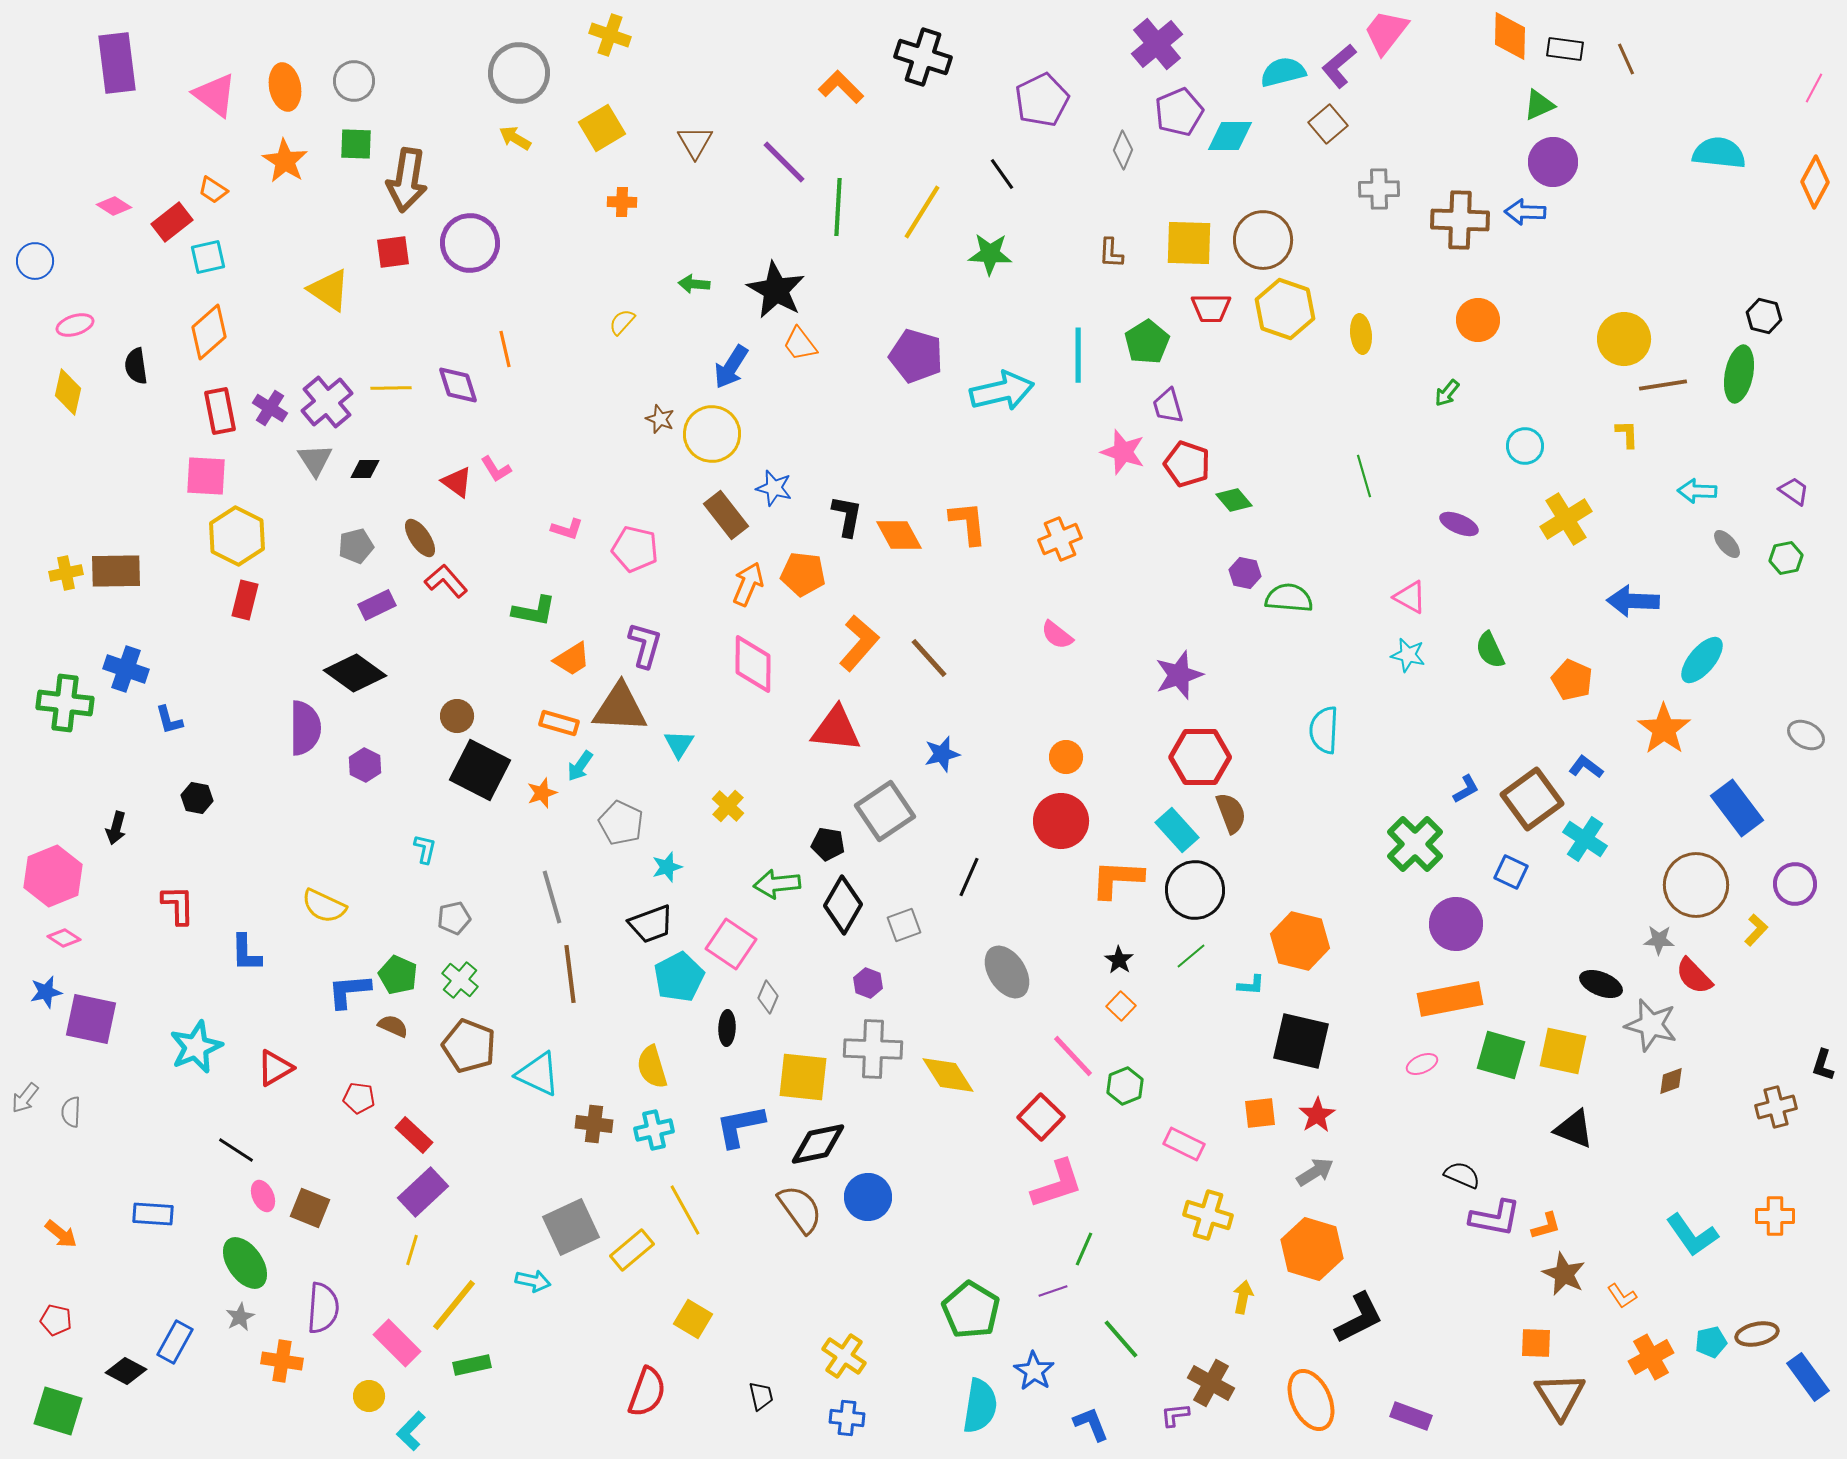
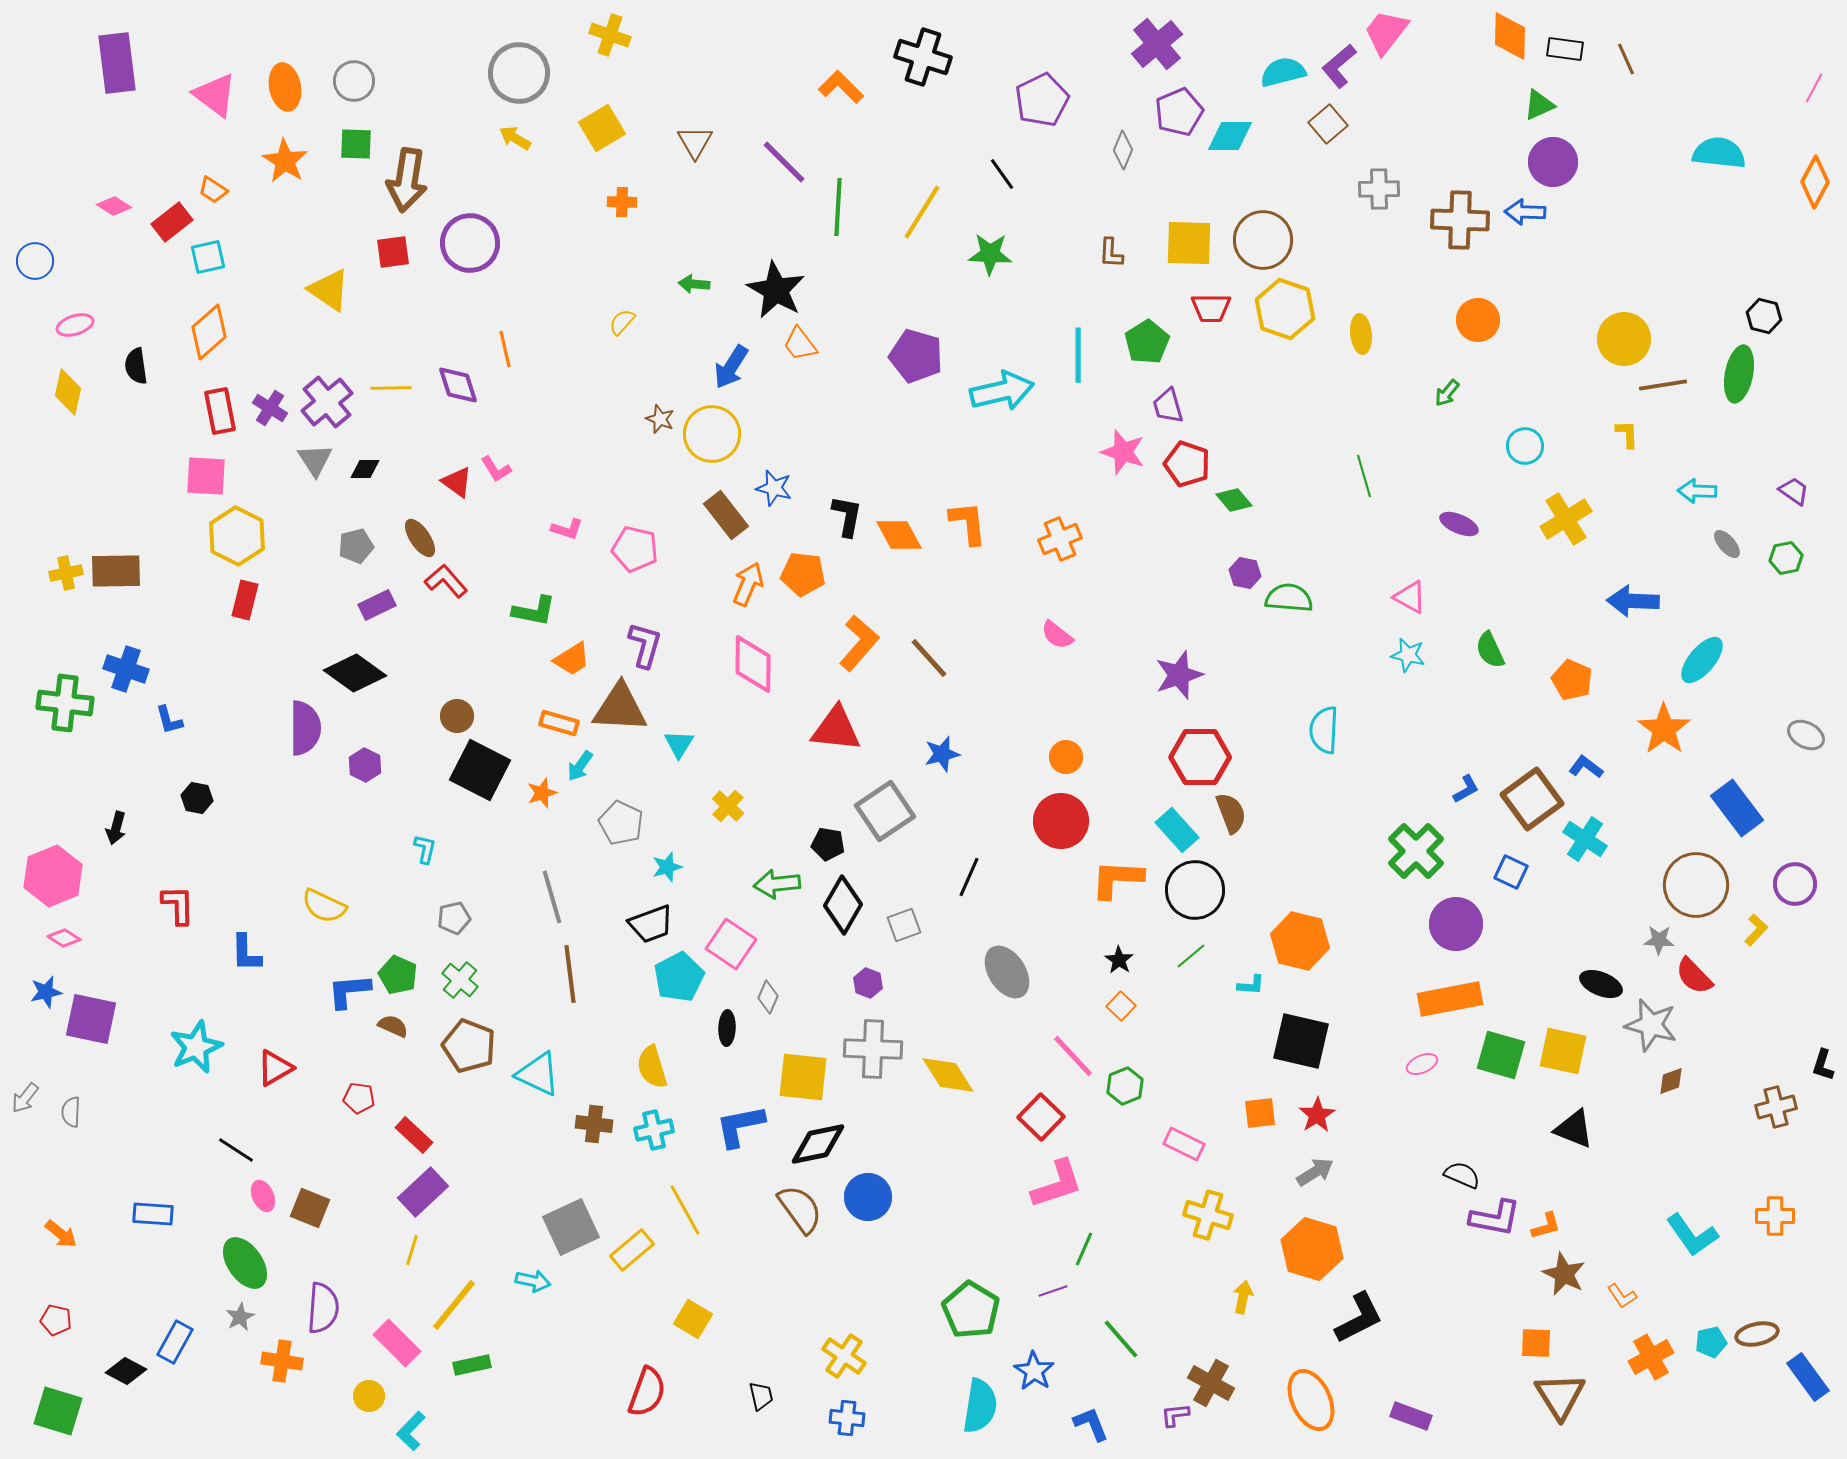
green cross at (1415, 844): moved 1 px right, 7 px down
